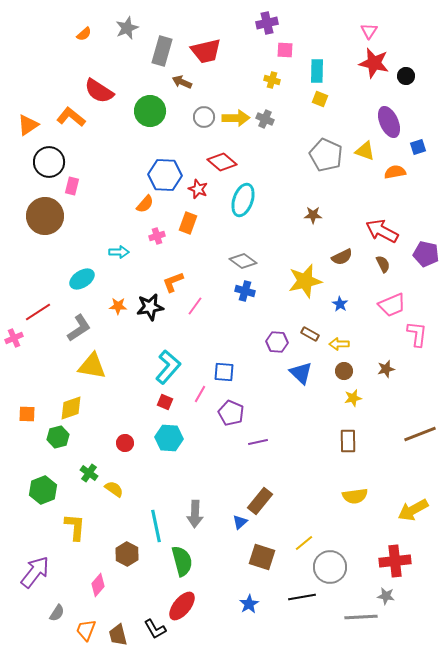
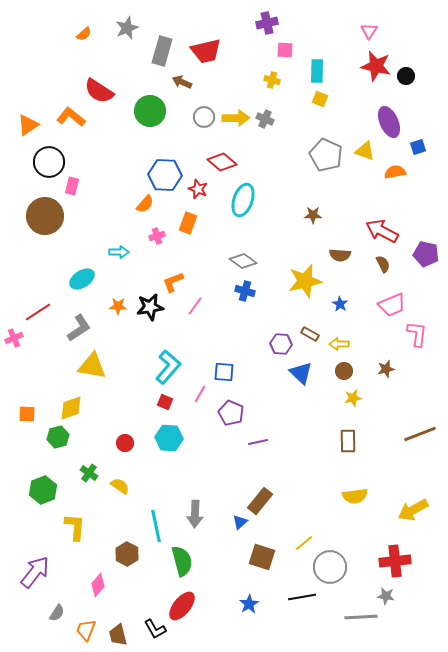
red star at (374, 63): moved 2 px right, 3 px down
brown semicircle at (342, 257): moved 2 px left, 2 px up; rotated 30 degrees clockwise
purple hexagon at (277, 342): moved 4 px right, 2 px down
yellow semicircle at (114, 489): moved 6 px right, 3 px up
